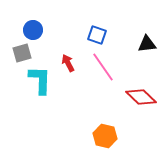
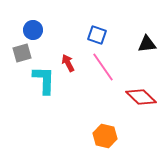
cyan L-shape: moved 4 px right
